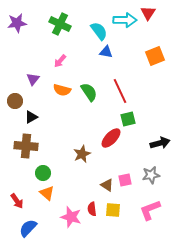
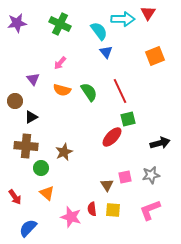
cyan arrow: moved 2 px left, 1 px up
blue triangle: rotated 40 degrees clockwise
pink arrow: moved 2 px down
purple triangle: rotated 16 degrees counterclockwise
red ellipse: moved 1 px right, 1 px up
brown star: moved 18 px left, 2 px up
green circle: moved 2 px left, 5 px up
pink square: moved 3 px up
brown triangle: rotated 24 degrees clockwise
red arrow: moved 2 px left, 4 px up
